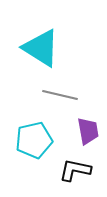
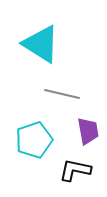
cyan triangle: moved 4 px up
gray line: moved 2 px right, 1 px up
cyan pentagon: rotated 6 degrees counterclockwise
